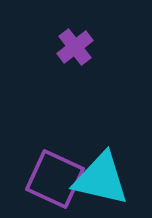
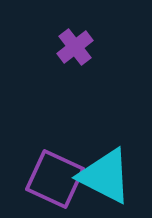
cyan triangle: moved 4 px right, 3 px up; rotated 14 degrees clockwise
